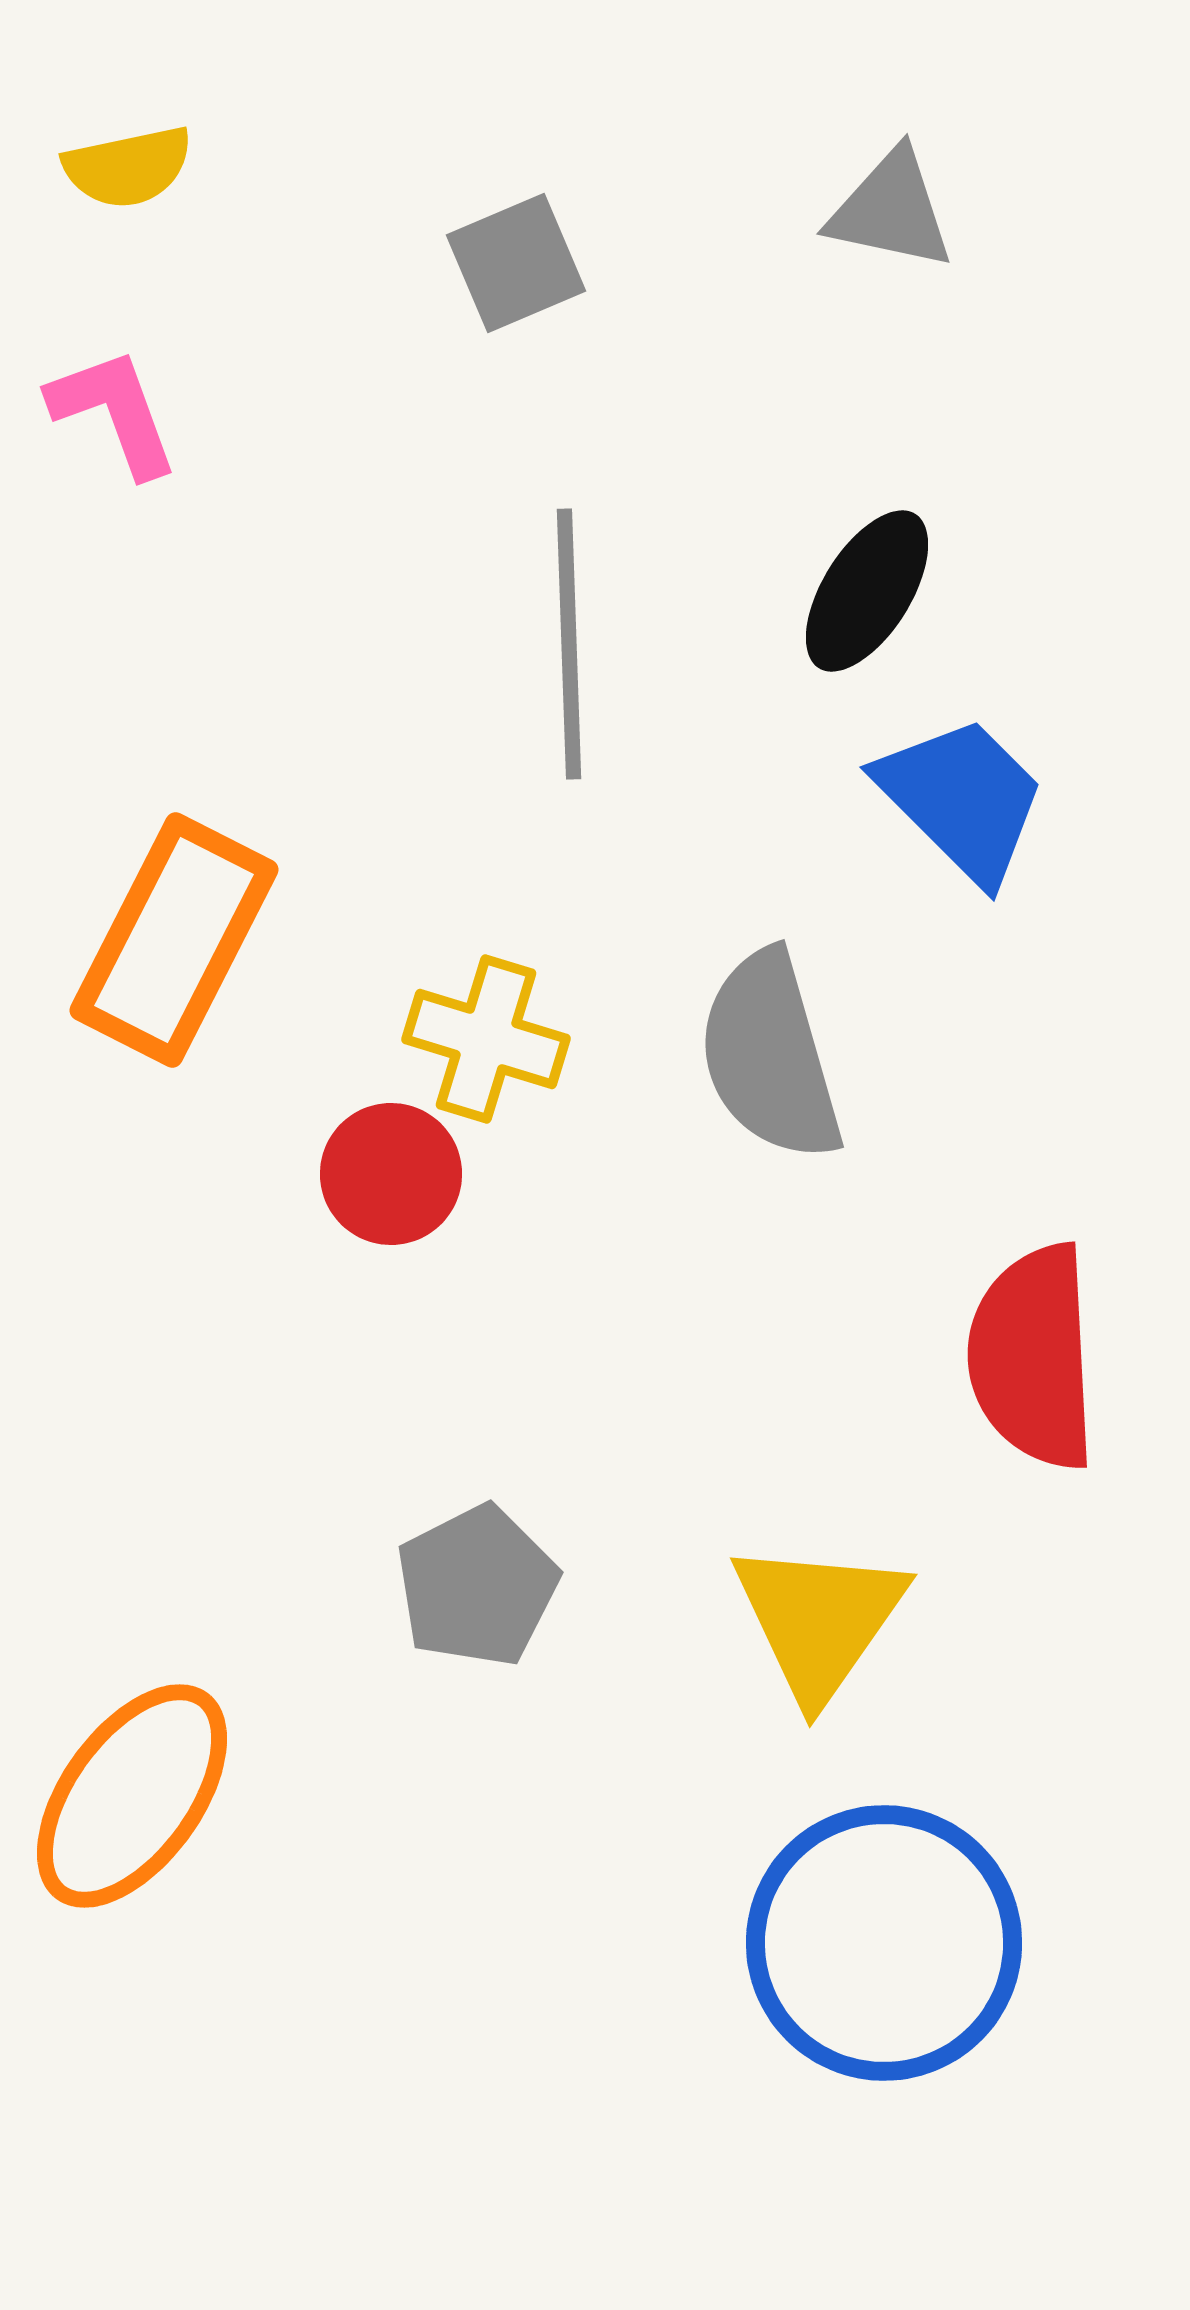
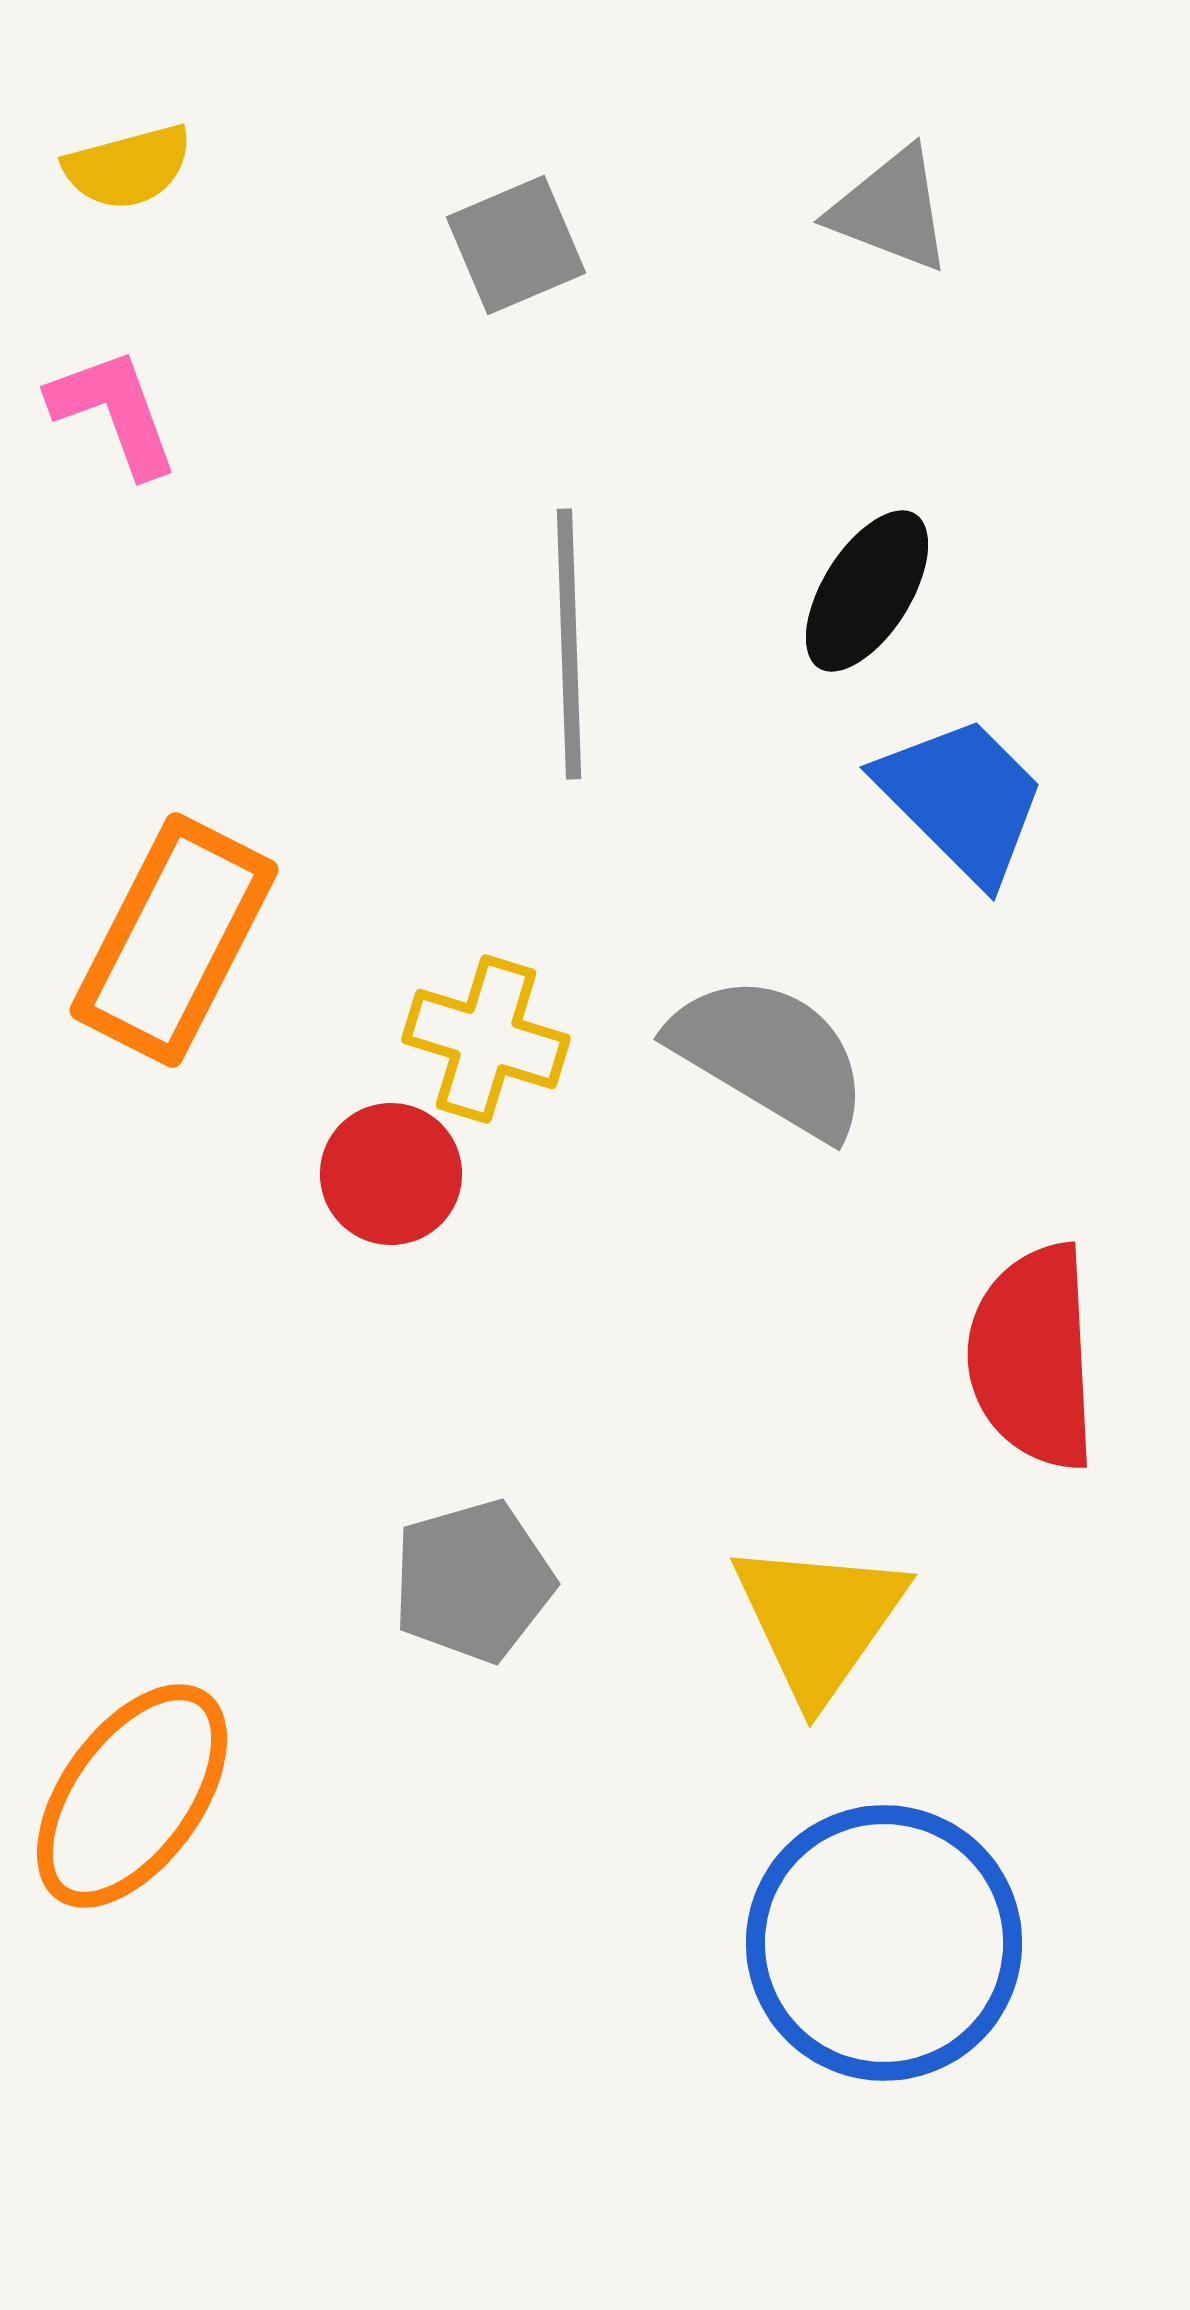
yellow semicircle: rotated 3 degrees counterclockwise
gray triangle: rotated 9 degrees clockwise
gray square: moved 18 px up
gray semicircle: rotated 137 degrees clockwise
gray pentagon: moved 4 px left, 5 px up; rotated 11 degrees clockwise
